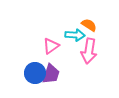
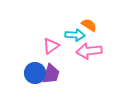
pink arrow: rotated 75 degrees clockwise
